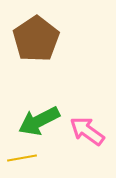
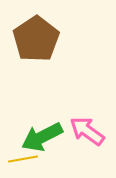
green arrow: moved 3 px right, 16 px down
yellow line: moved 1 px right, 1 px down
